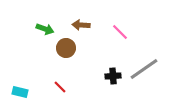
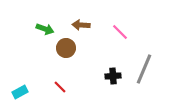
gray line: rotated 32 degrees counterclockwise
cyan rectangle: rotated 42 degrees counterclockwise
